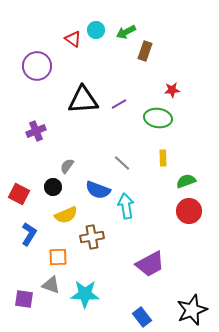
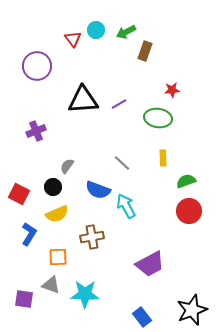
red triangle: rotated 18 degrees clockwise
cyan arrow: rotated 20 degrees counterclockwise
yellow semicircle: moved 9 px left, 1 px up
